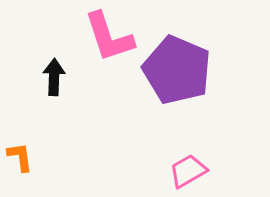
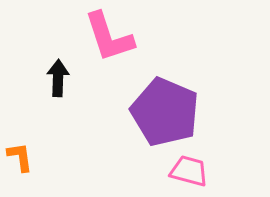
purple pentagon: moved 12 px left, 42 px down
black arrow: moved 4 px right, 1 px down
pink trapezoid: moved 1 px right; rotated 45 degrees clockwise
